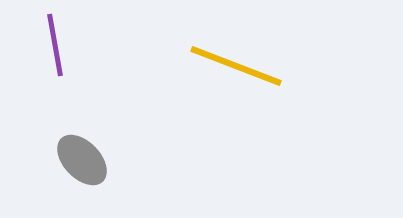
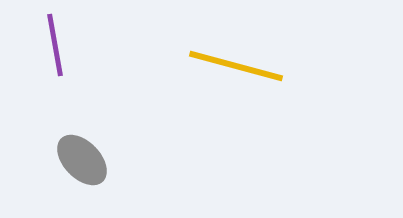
yellow line: rotated 6 degrees counterclockwise
